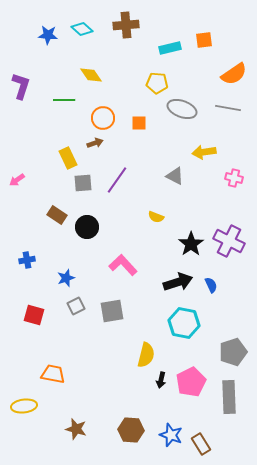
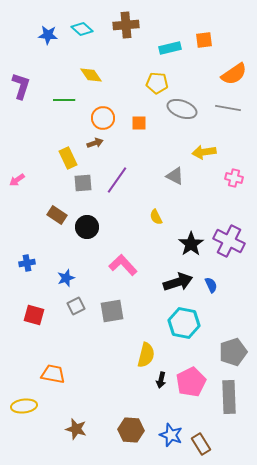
yellow semicircle at (156, 217): rotated 42 degrees clockwise
blue cross at (27, 260): moved 3 px down
